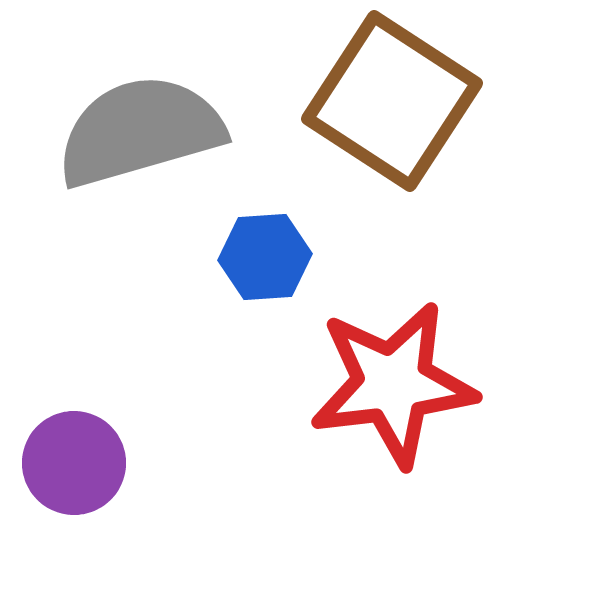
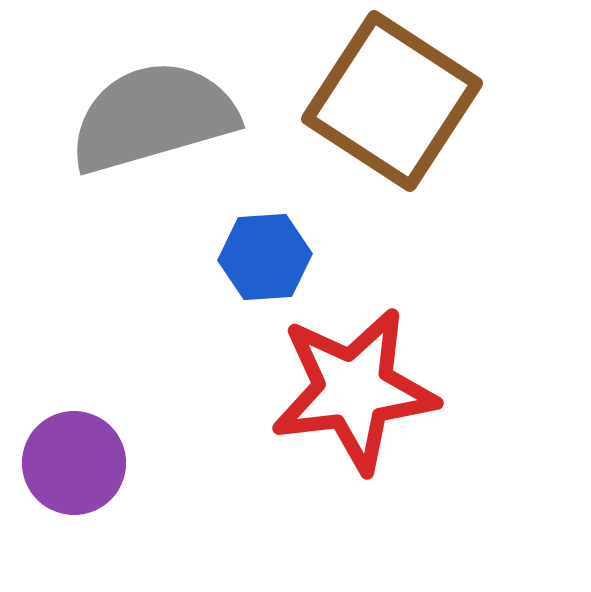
gray semicircle: moved 13 px right, 14 px up
red star: moved 39 px left, 6 px down
